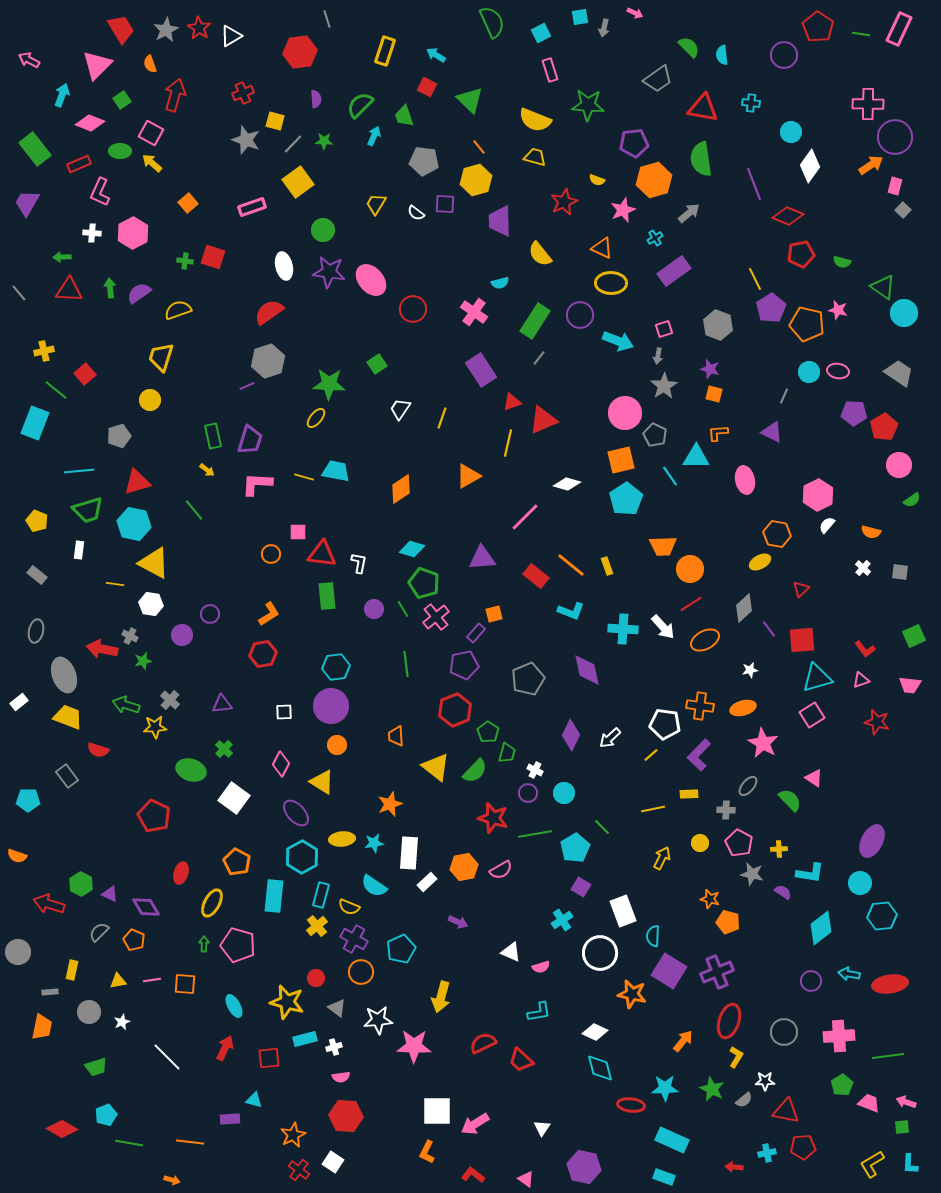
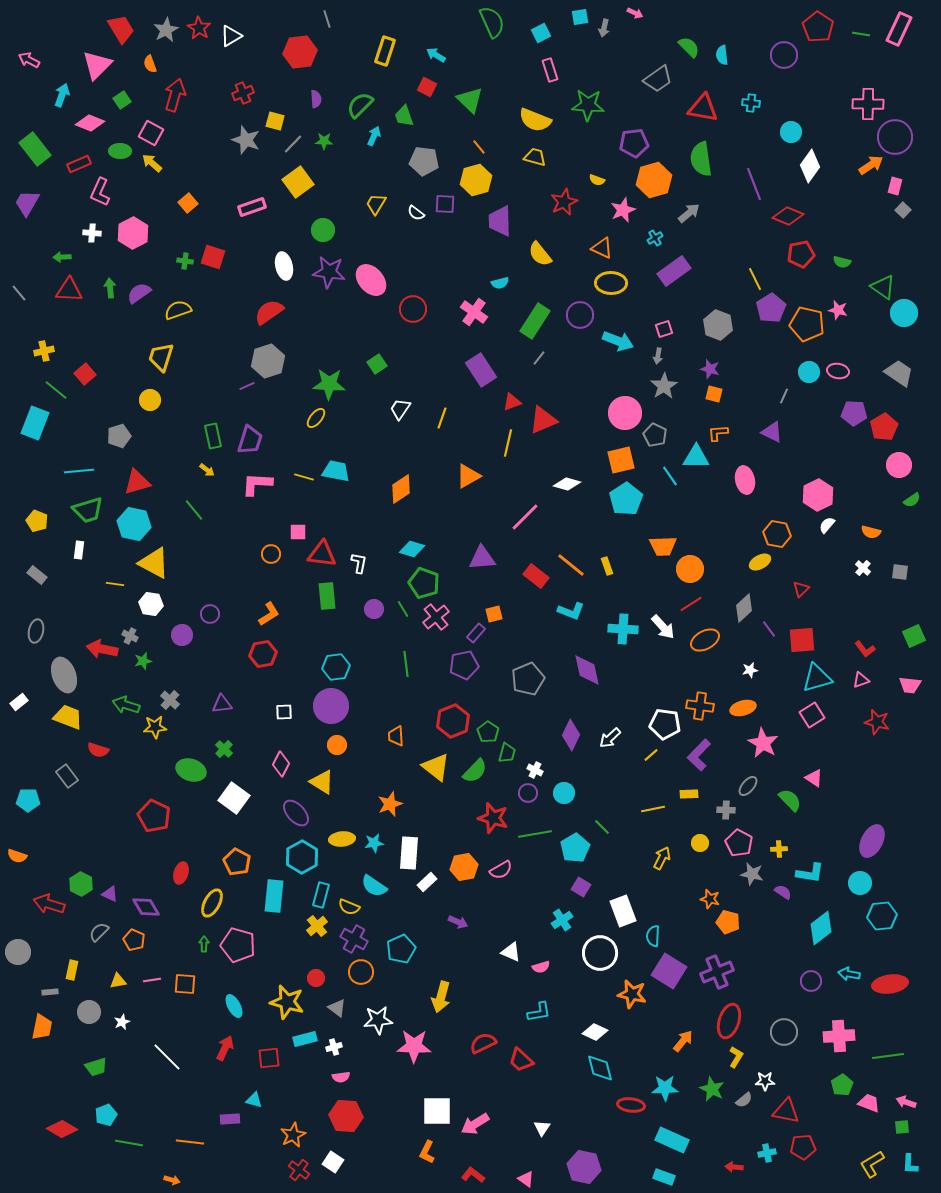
red hexagon at (455, 710): moved 2 px left, 11 px down
